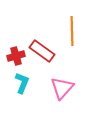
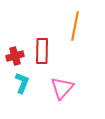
orange line: moved 3 px right, 5 px up; rotated 12 degrees clockwise
red rectangle: rotated 55 degrees clockwise
red cross: moved 1 px left
